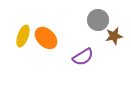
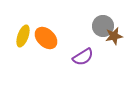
gray circle: moved 5 px right, 6 px down
